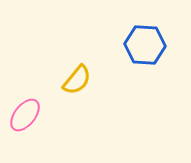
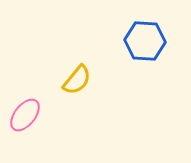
blue hexagon: moved 4 px up
